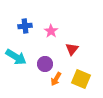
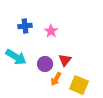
red triangle: moved 7 px left, 11 px down
yellow square: moved 2 px left, 6 px down
